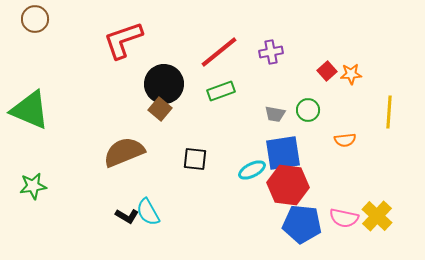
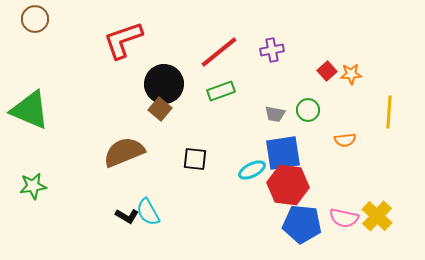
purple cross: moved 1 px right, 2 px up
